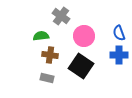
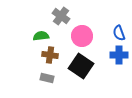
pink circle: moved 2 px left
